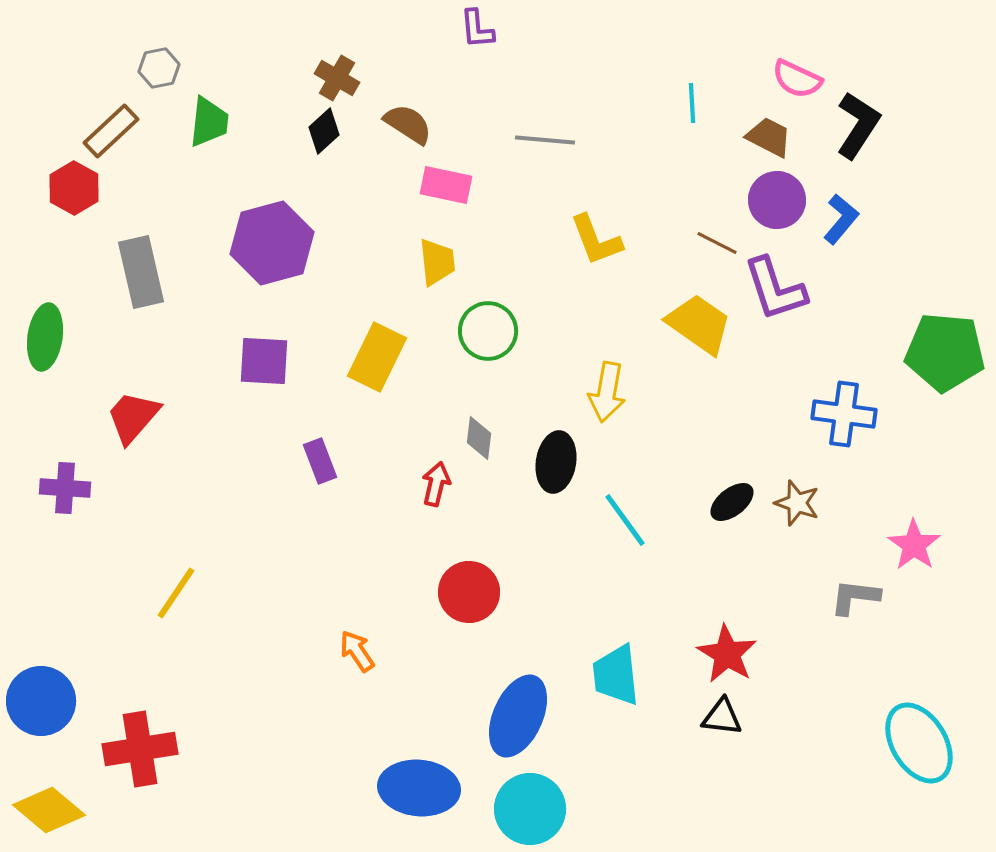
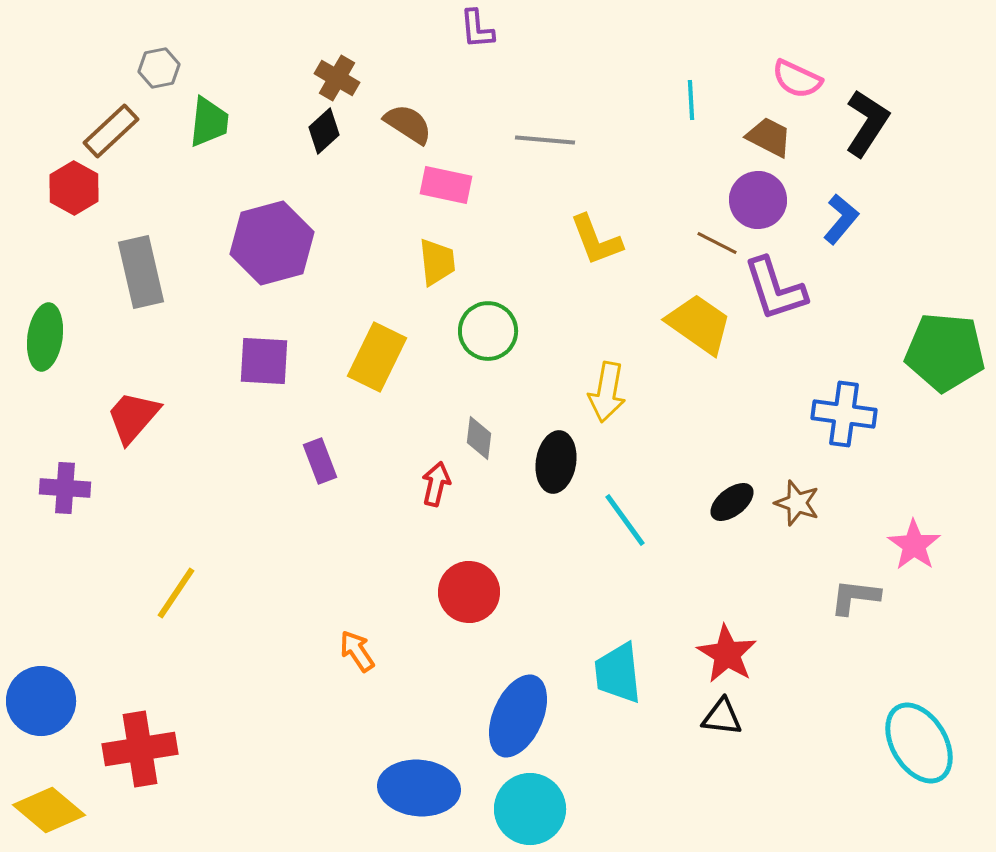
cyan line at (692, 103): moved 1 px left, 3 px up
black L-shape at (858, 125): moved 9 px right, 2 px up
purple circle at (777, 200): moved 19 px left
cyan trapezoid at (616, 675): moved 2 px right, 2 px up
